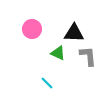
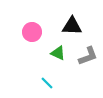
pink circle: moved 3 px down
black triangle: moved 2 px left, 7 px up
gray L-shape: rotated 75 degrees clockwise
